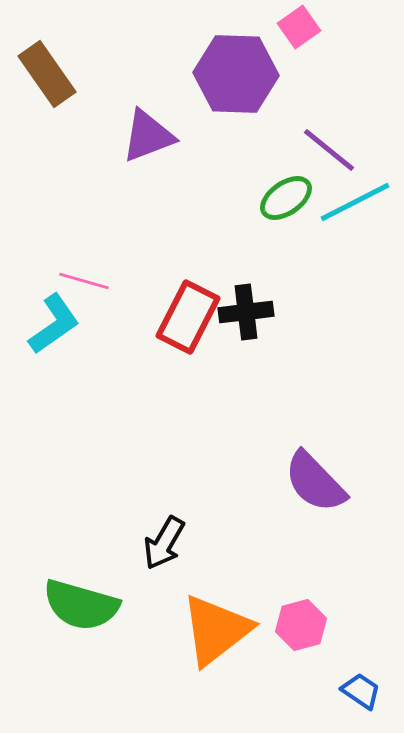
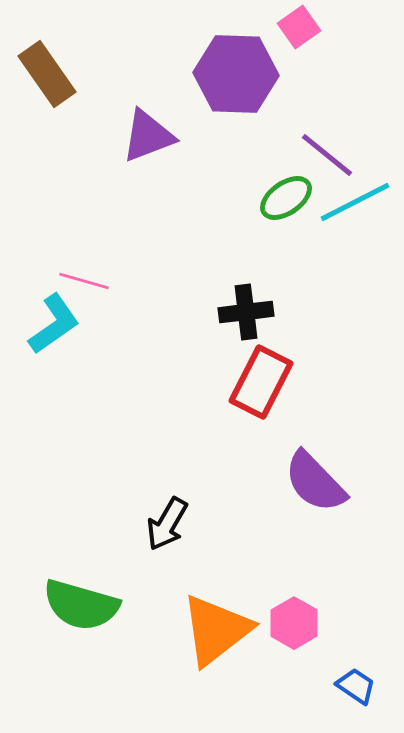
purple line: moved 2 px left, 5 px down
red rectangle: moved 73 px right, 65 px down
black arrow: moved 3 px right, 19 px up
pink hexagon: moved 7 px left, 2 px up; rotated 15 degrees counterclockwise
blue trapezoid: moved 5 px left, 5 px up
